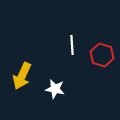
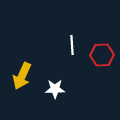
red hexagon: rotated 20 degrees counterclockwise
white star: rotated 12 degrees counterclockwise
